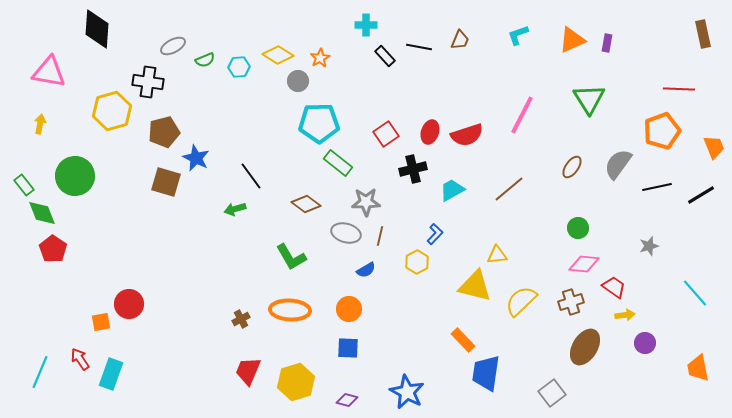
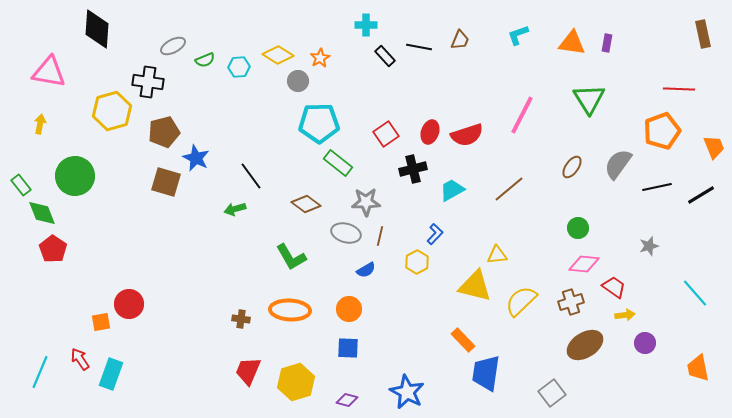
orange triangle at (572, 40): moved 3 px down; rotated 32 degrees clockwise
green rectangle at (24, 185): moved 3 px left
brown cross at (241, 319): rotated 36 degrees clockwise
brown ellipse at (585, 347): moved 2 px up; rotated 27 degrees clockwise
